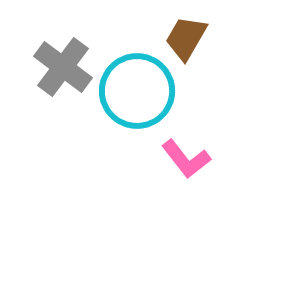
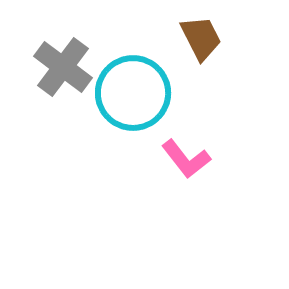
brown trapezoid: moved 15 px right; rotated 123 degrees clockwise
cyan circle: moved 4 px left, 2 px down
